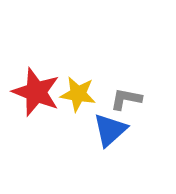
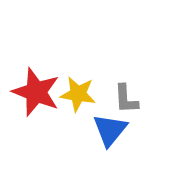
gray L-shape: rotated 104 degrees counterclockwise
blue triangle: rotated 9 degrees counterclockwise
